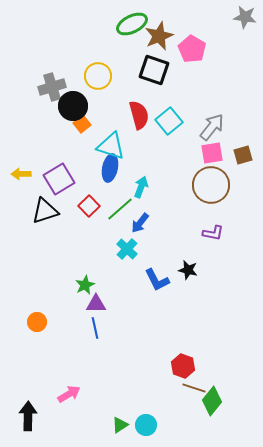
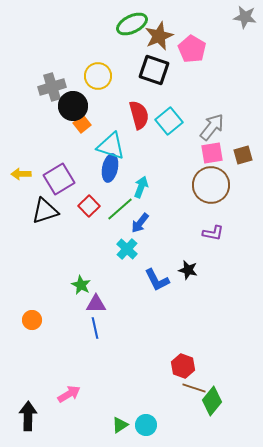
green star: moved 4 px left; rotated 18 degrees counterclockwise
orange circle: moved 5 px left, 2 px up
